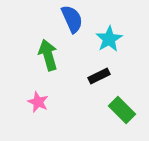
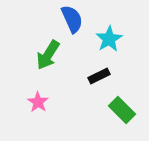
green arrow: rotated 132 degrees counterclockwise
pink star: rotated 10 degrees clockwise
